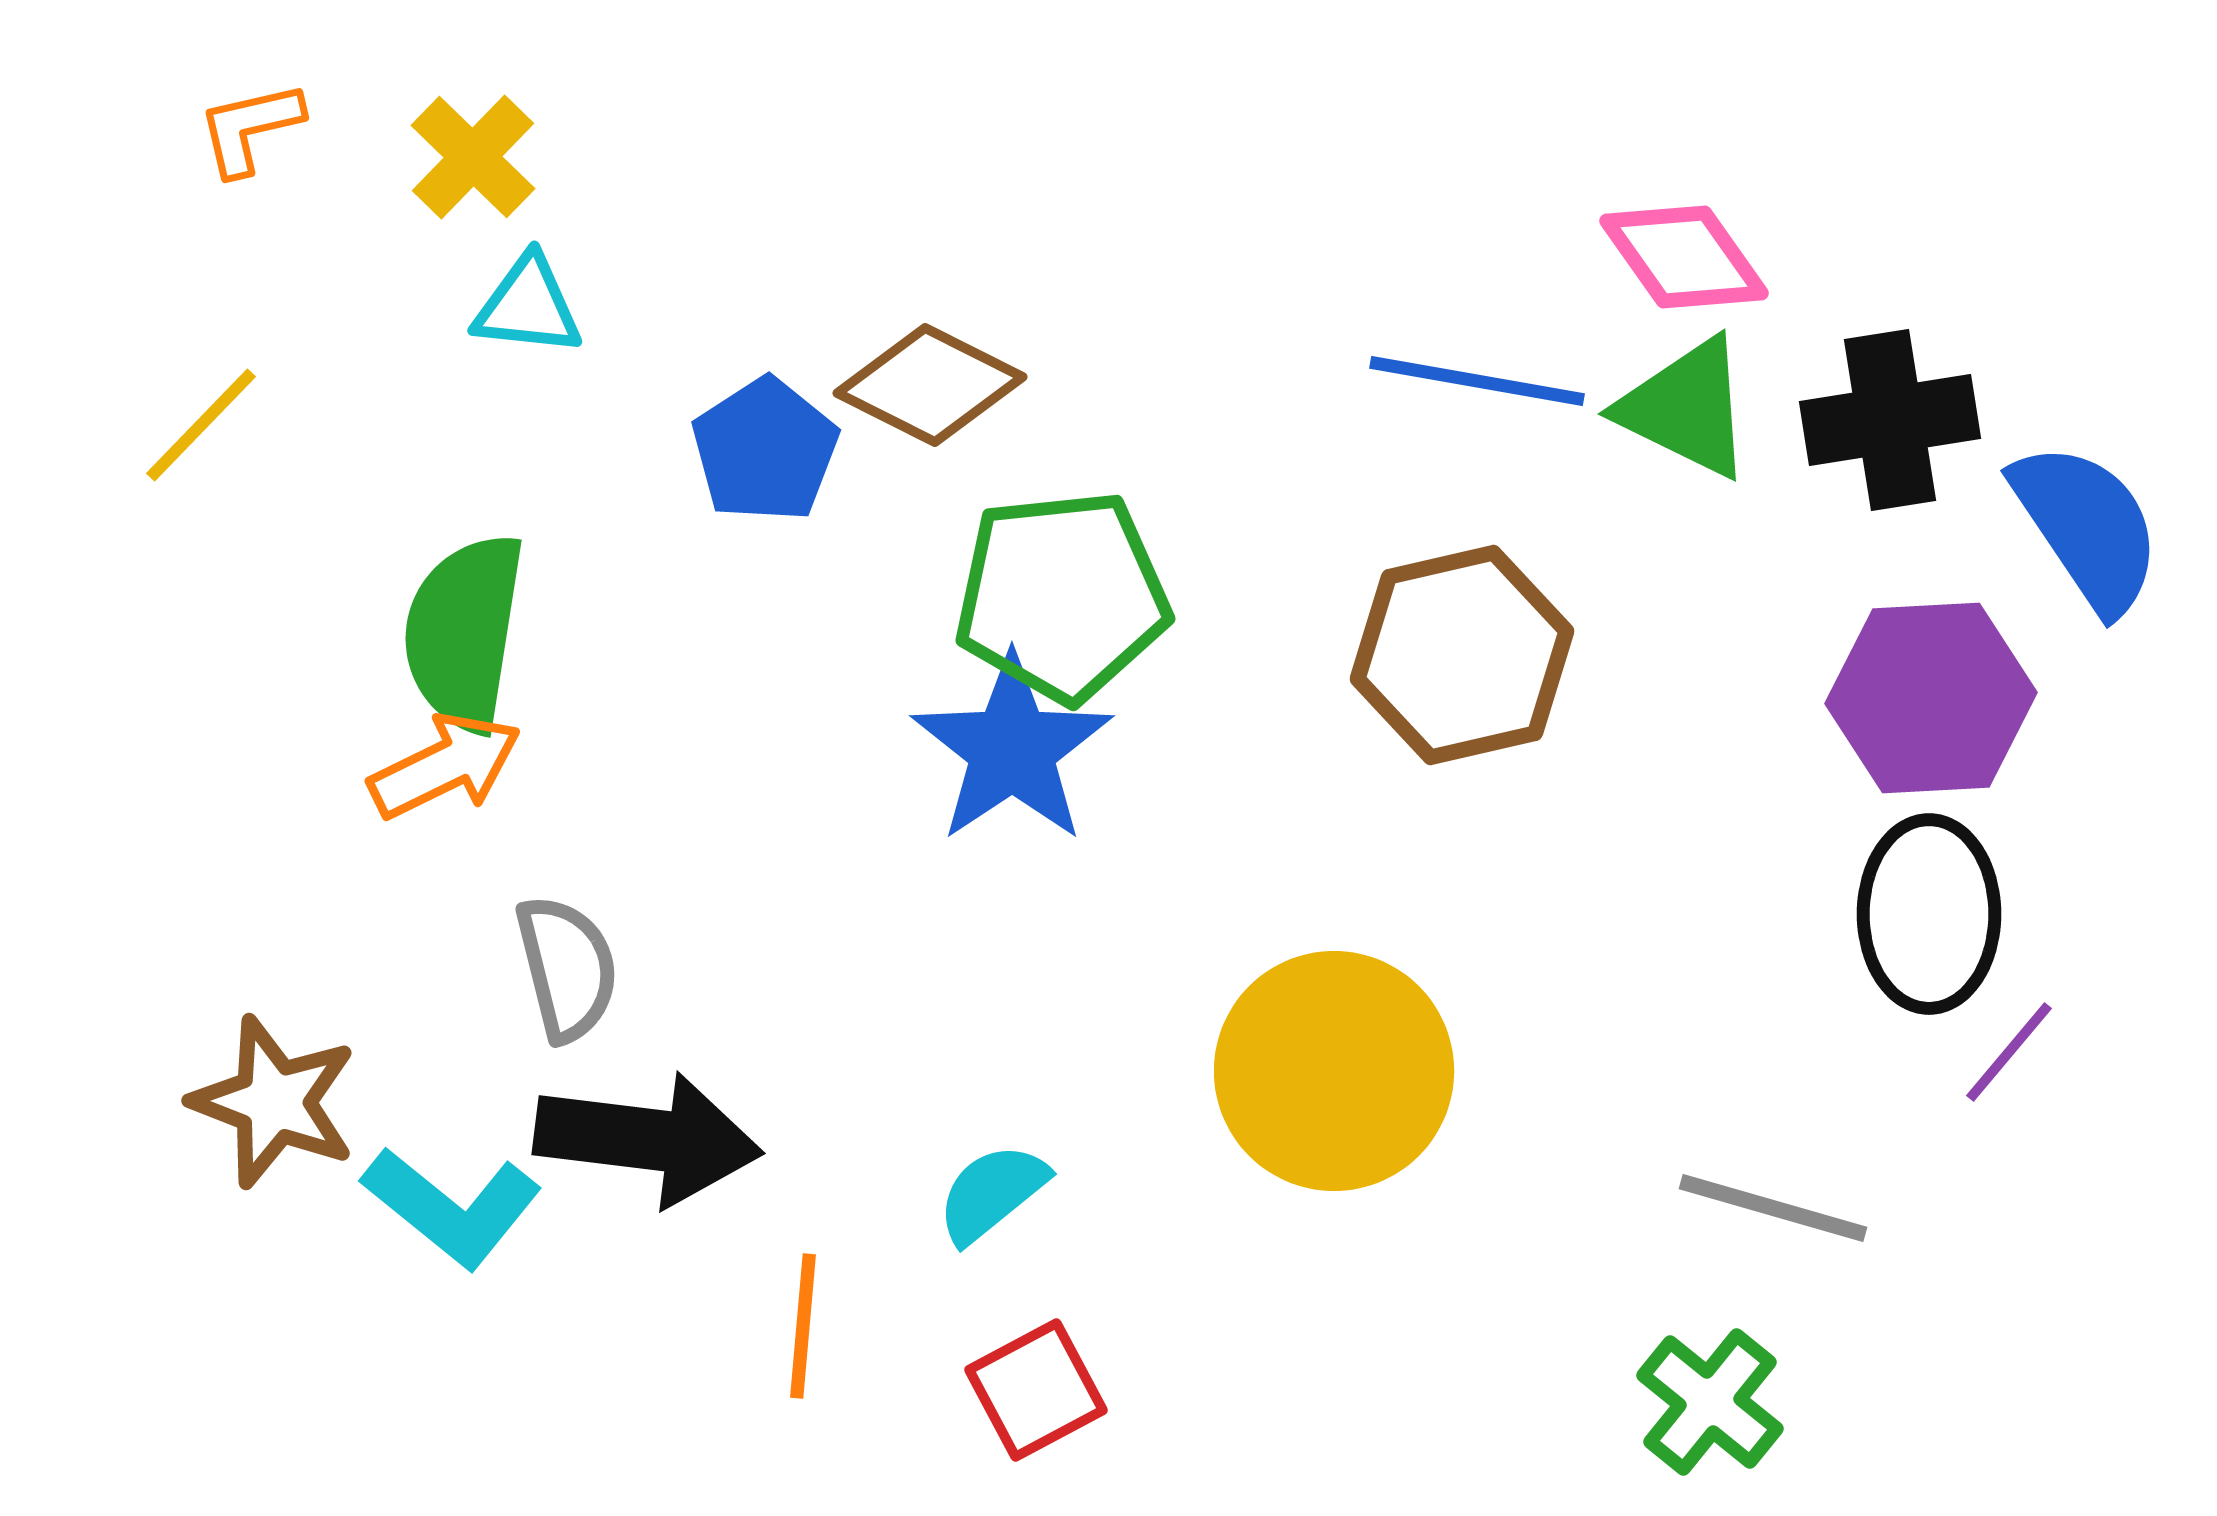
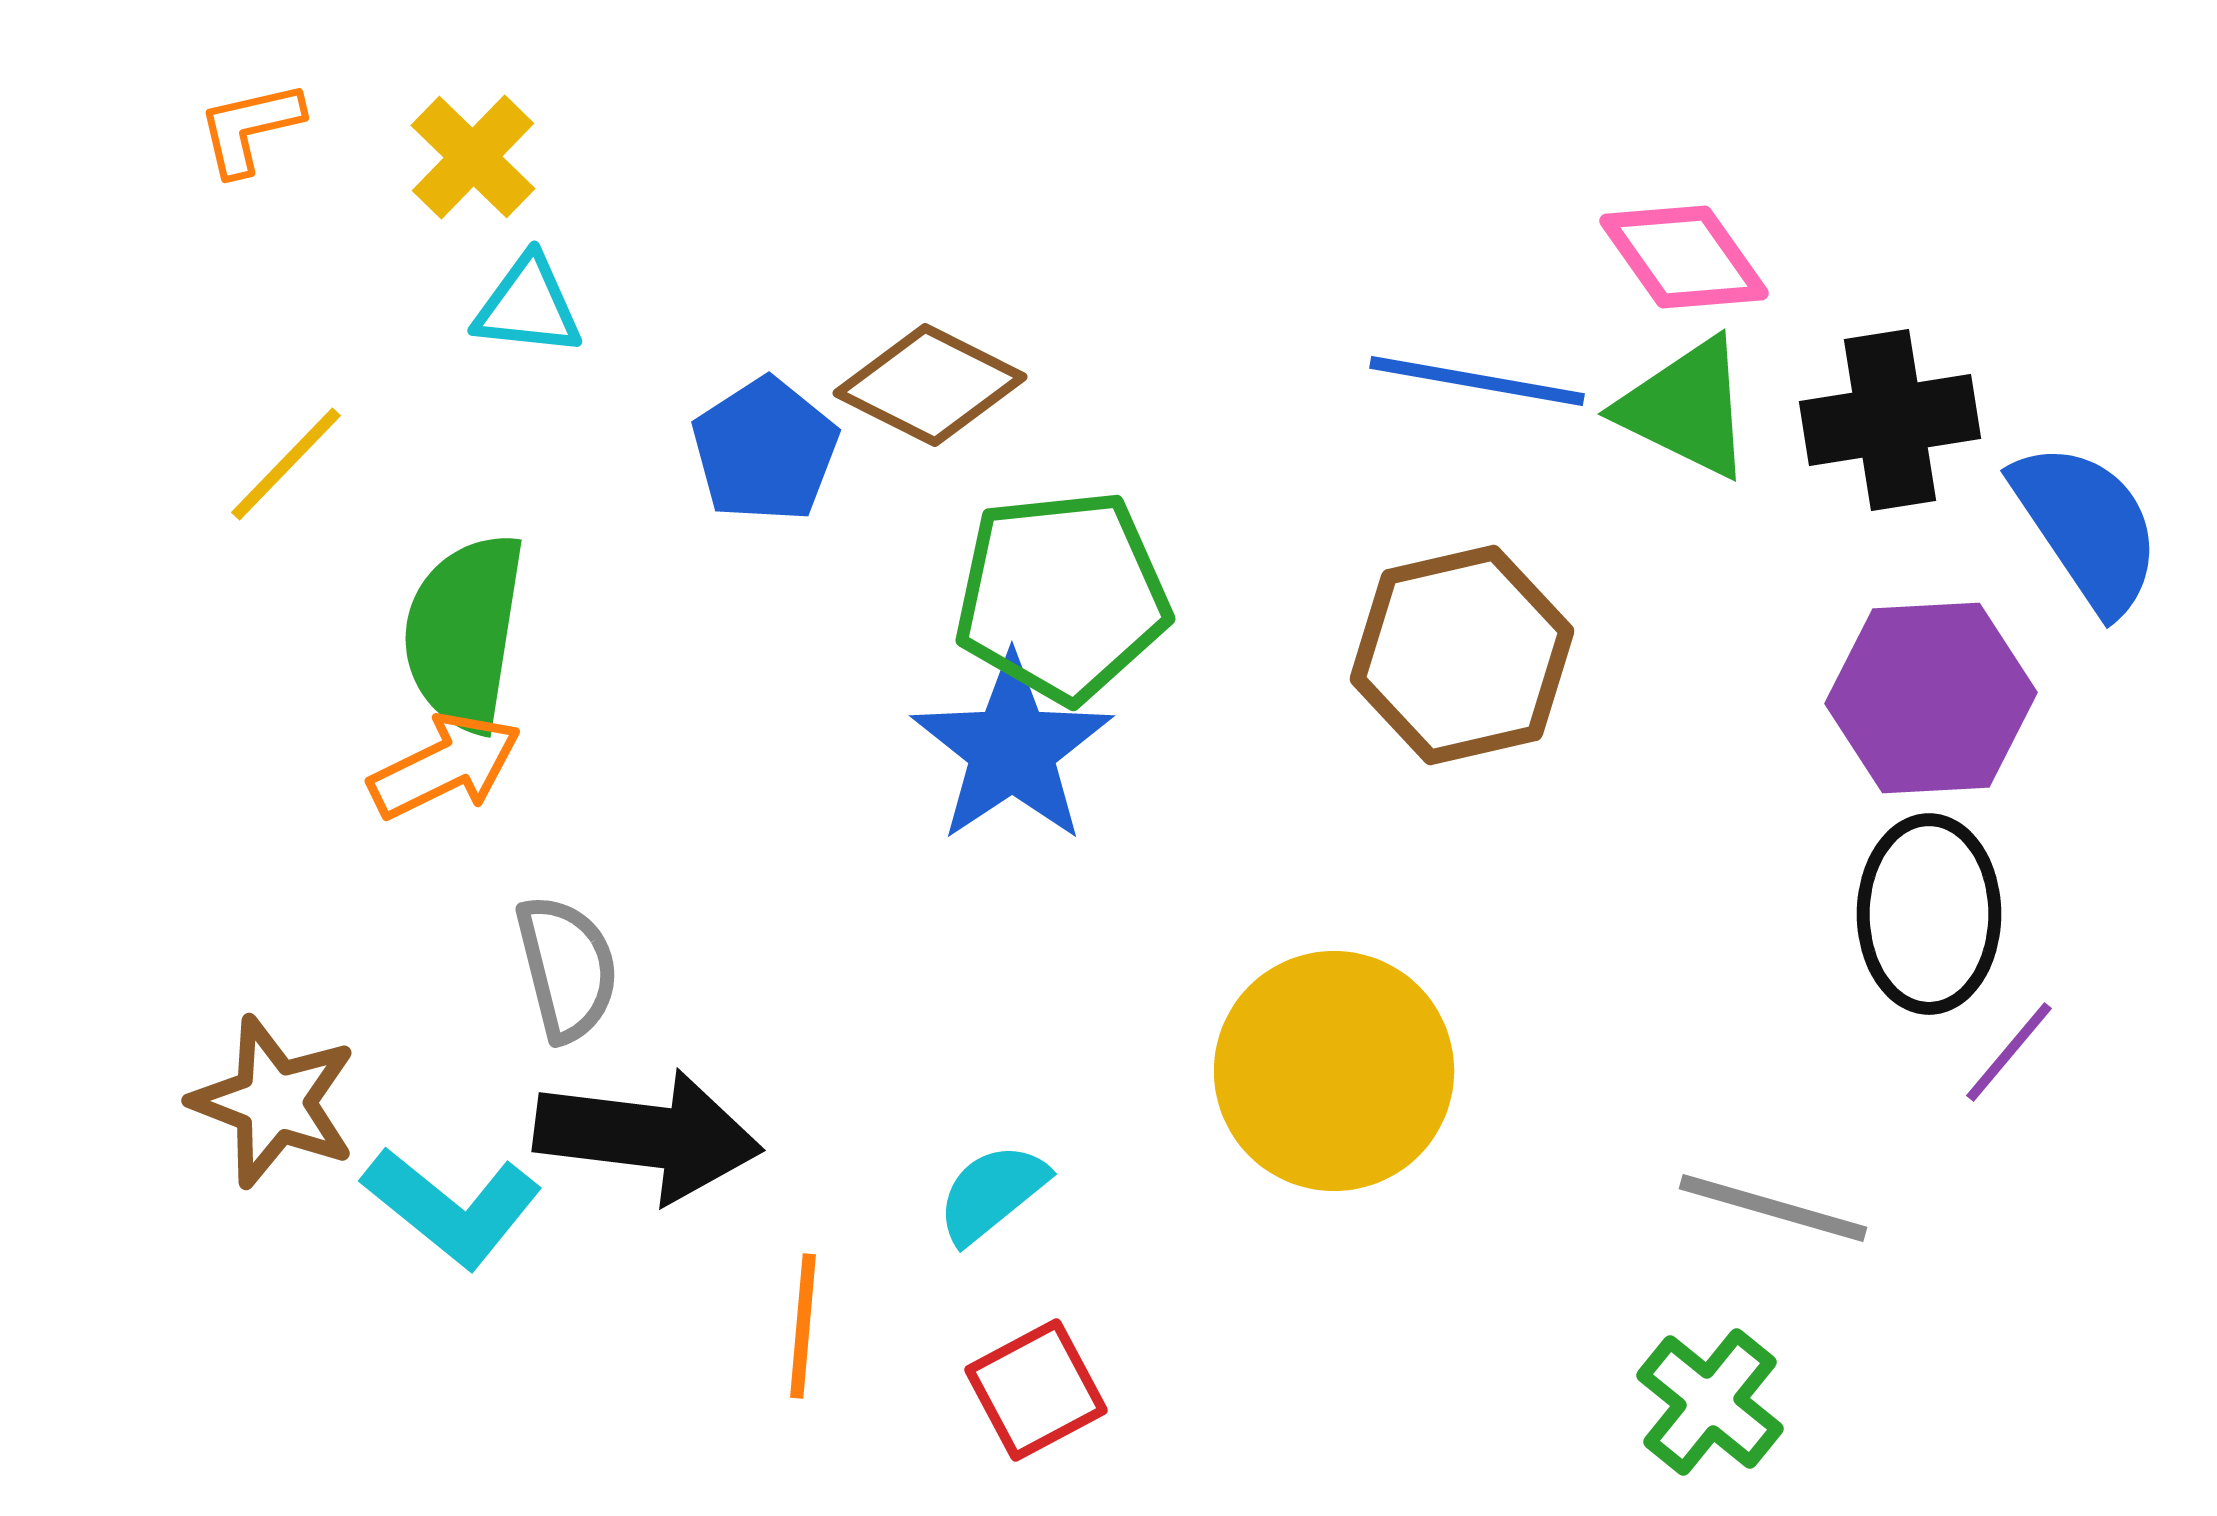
yellow line: moved 85 px right, 39 px down
black arrow: moved 3 px up
